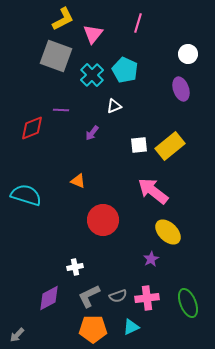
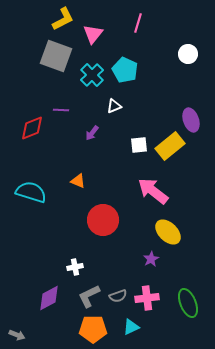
purple ellipse: moved 10 px right, 31 px down
cyan semicircle: moved 5 px right, 3 px up
gray arrow: rotated 112 degrees counterclockwise
